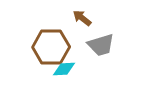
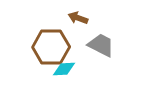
brown arrow: moved 4 px left; rotated 18 degrees counterclockwise
gray trapezoid: rotated 136 degrees counterclockwise
